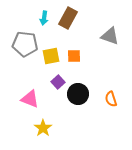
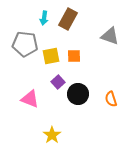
brown rectangle: moved 1 px down
yellow star: moved 9 px right, 7 px down
